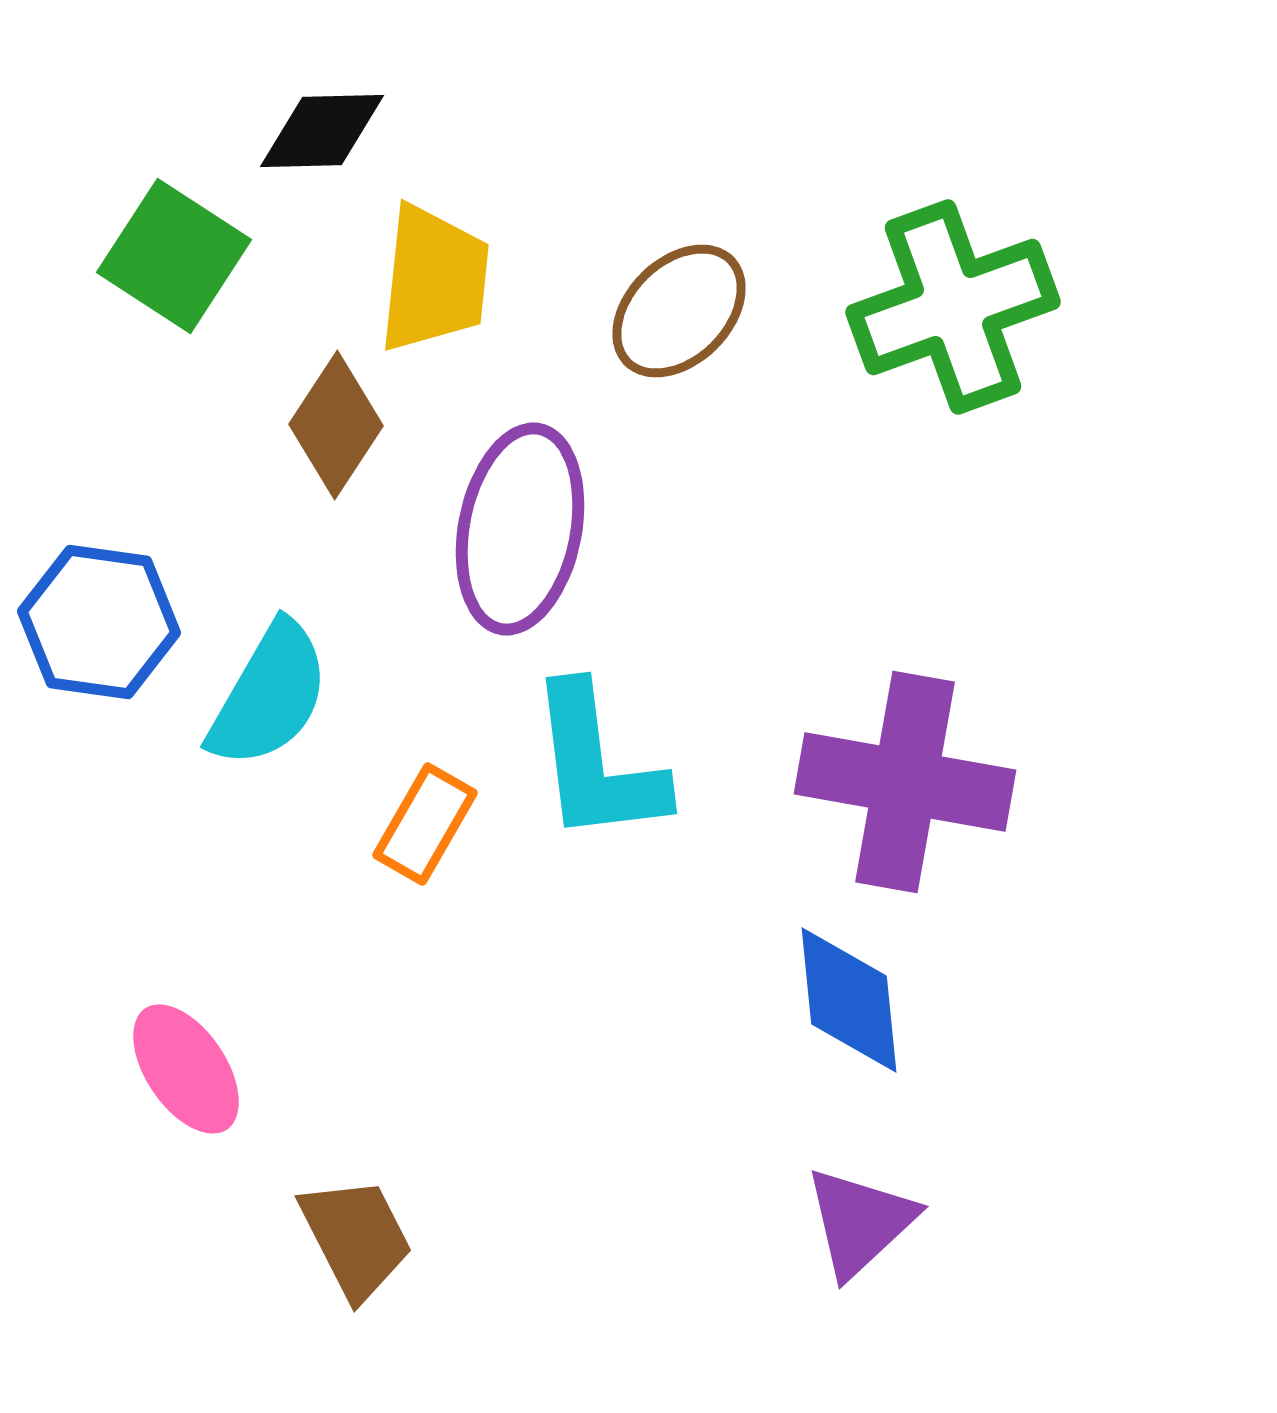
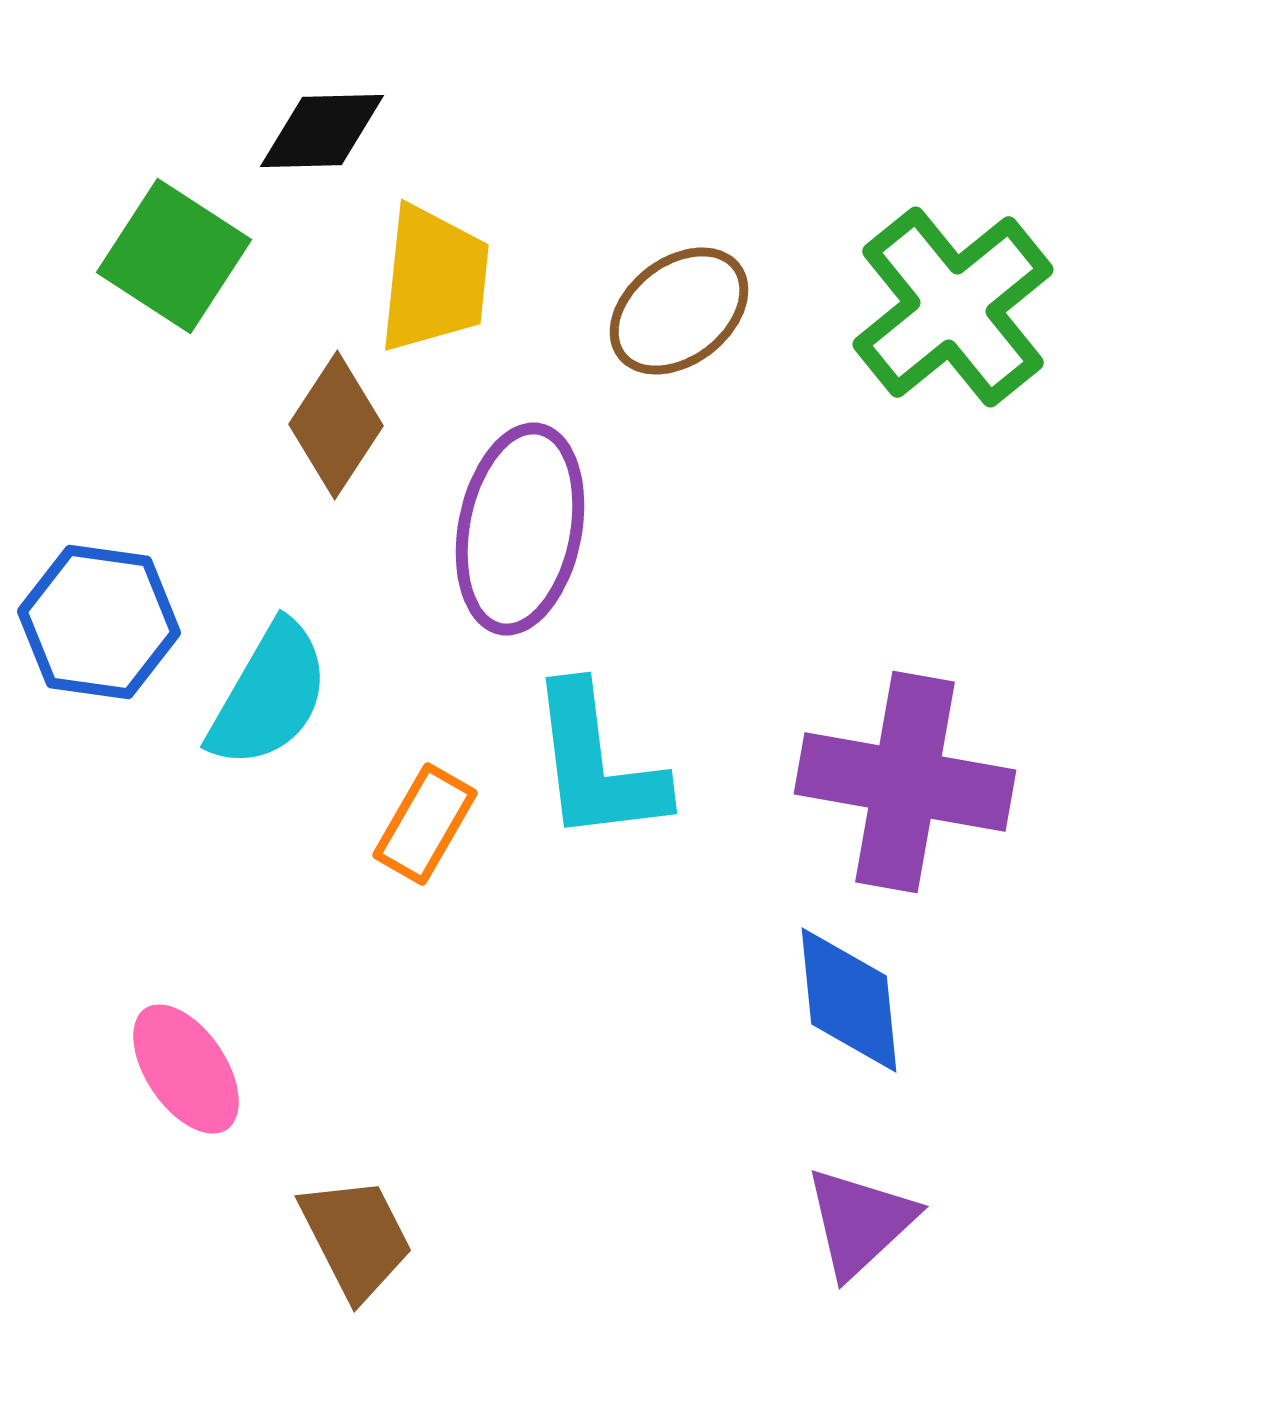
green cross: rotated 19 degrees counterclockwise
brown ellipse: rotated 7 degrees clockwise
